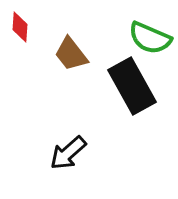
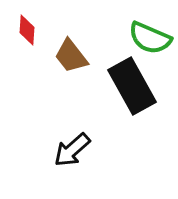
red diamond: moved 7 px right, 3 px down
brown trapezoid: moved 2 px down
black arrow: moved 4 px right, 3 px up
